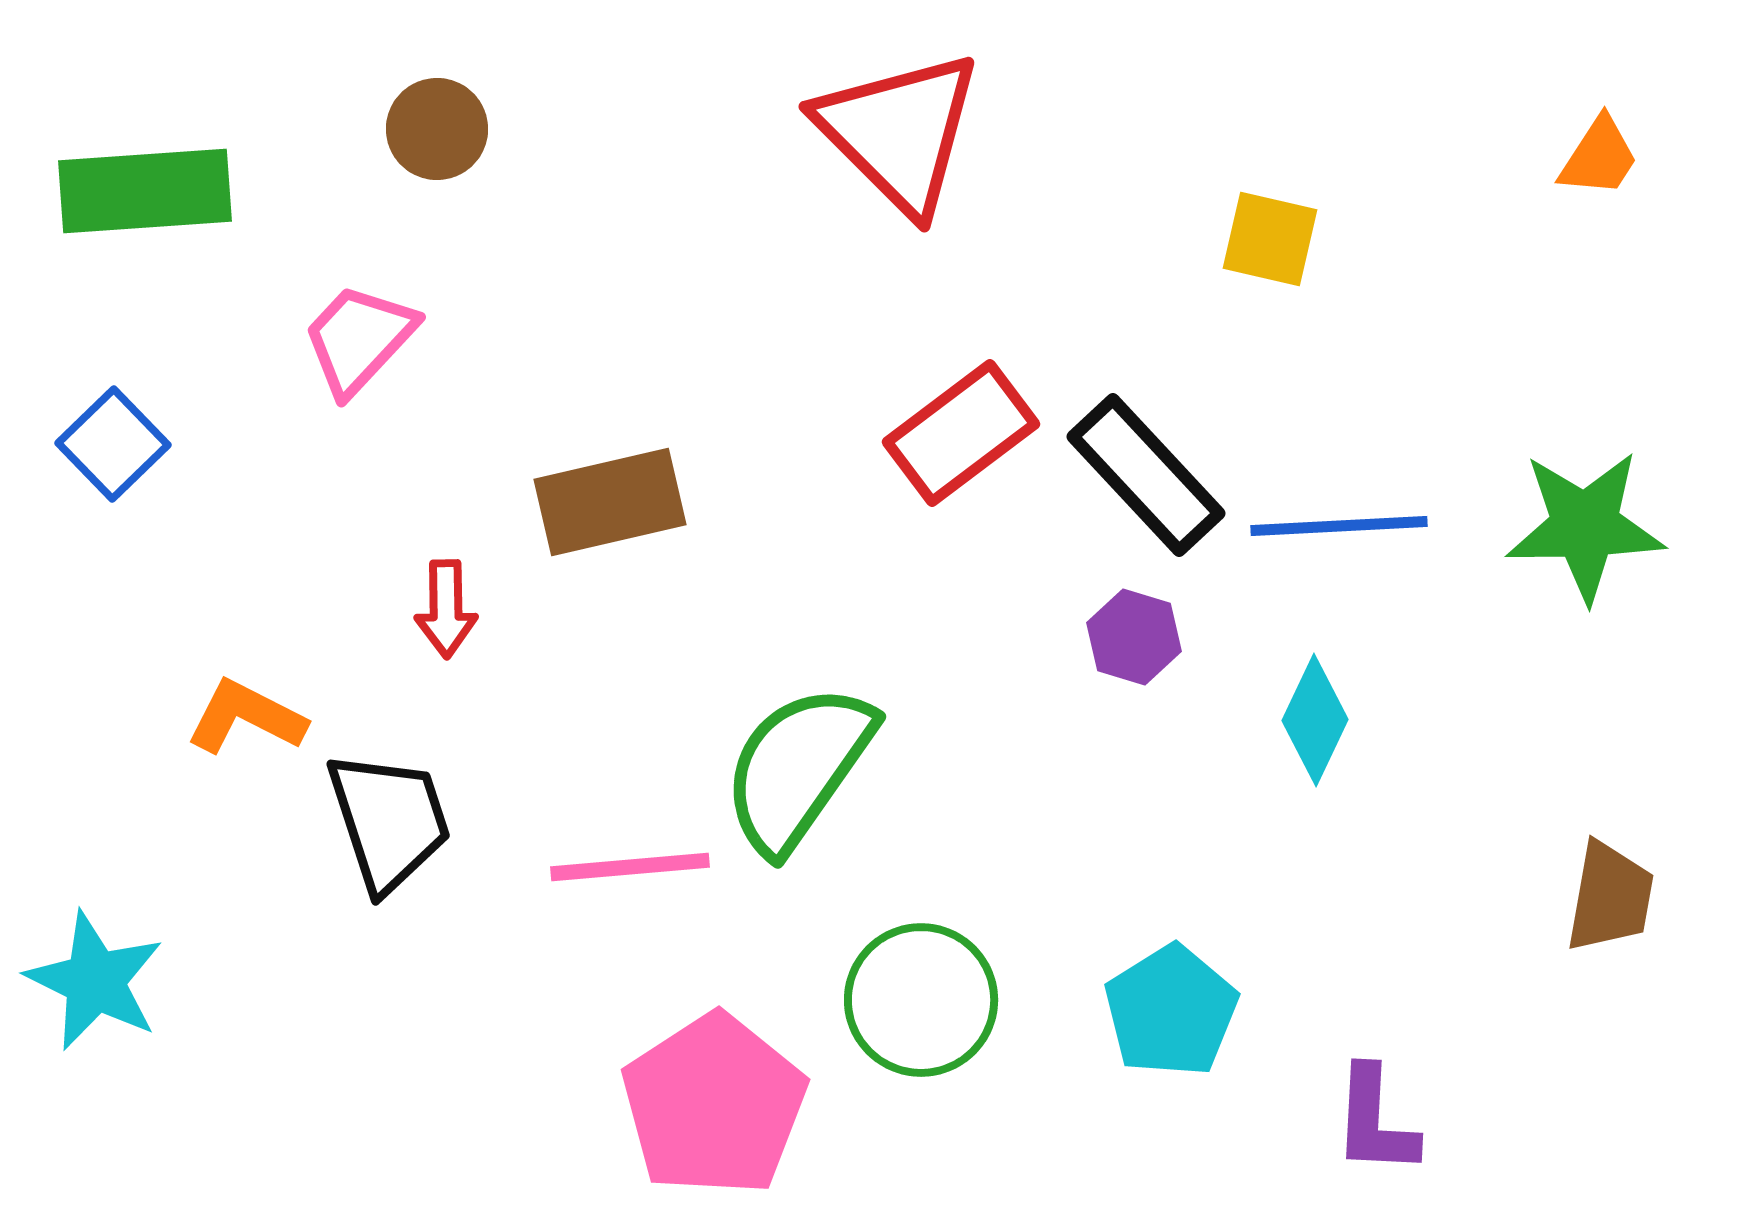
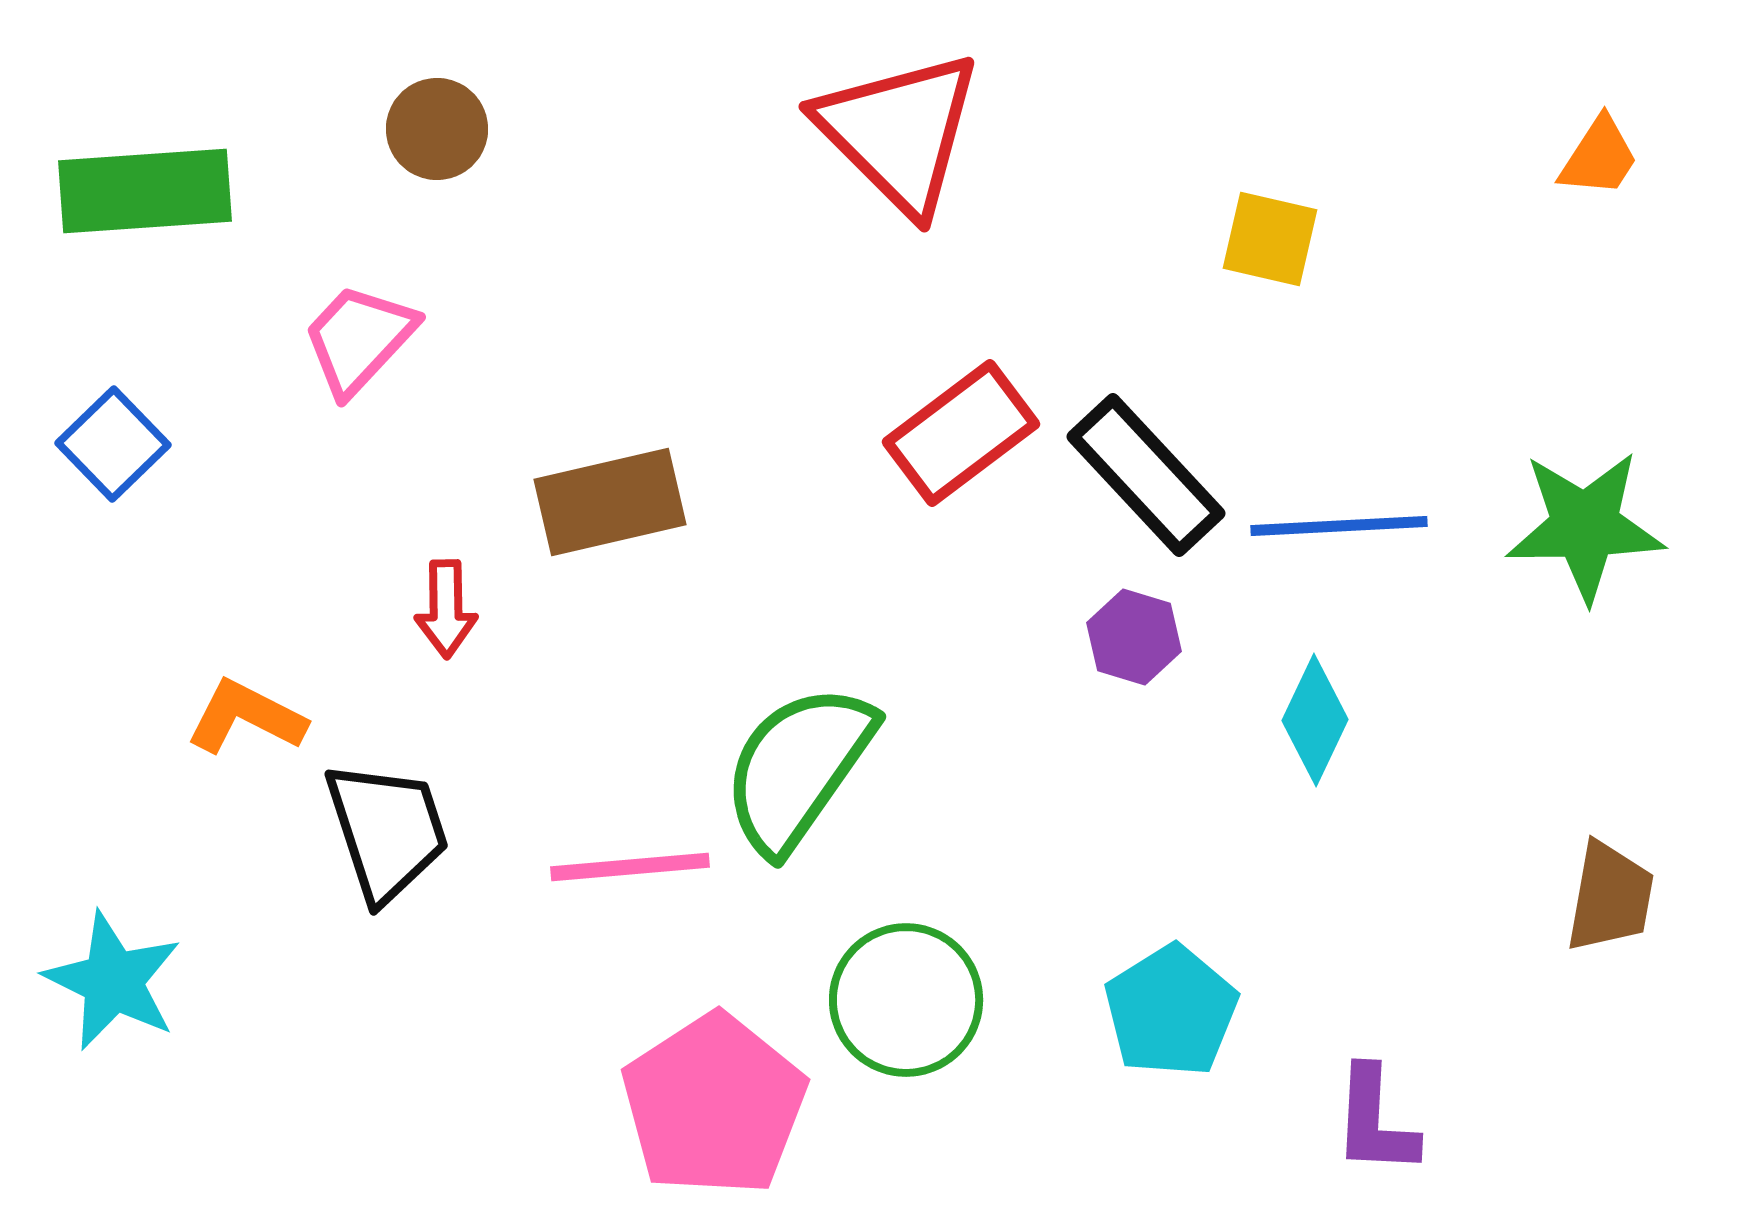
black trapezoid: moved 2 px left, 10 px down
cyan star: moved 18 px right
green circle: moved 15 px left
